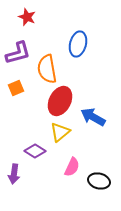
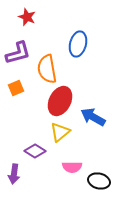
pink semicircle: rotated 66 degrees clockwise
